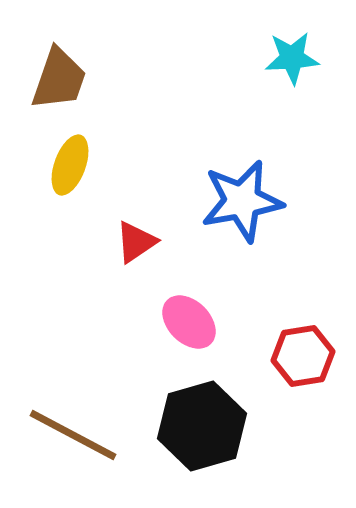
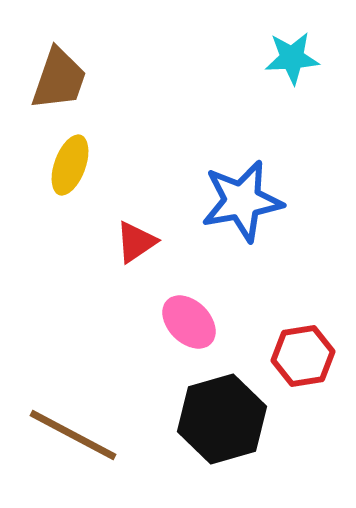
black hexagon: moved 20 px right, 7 px up
